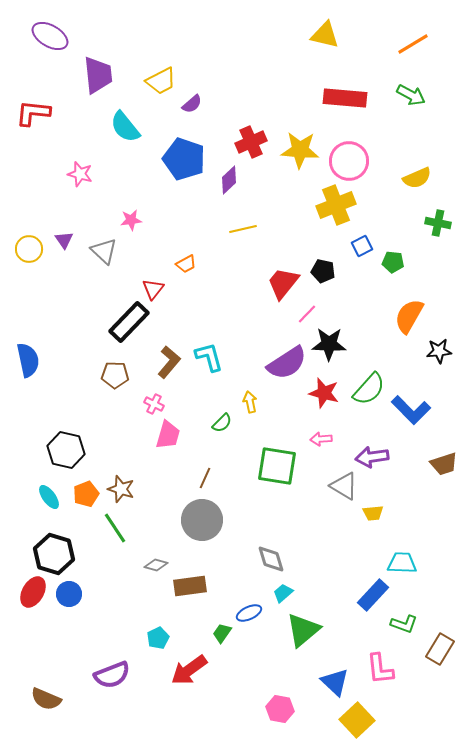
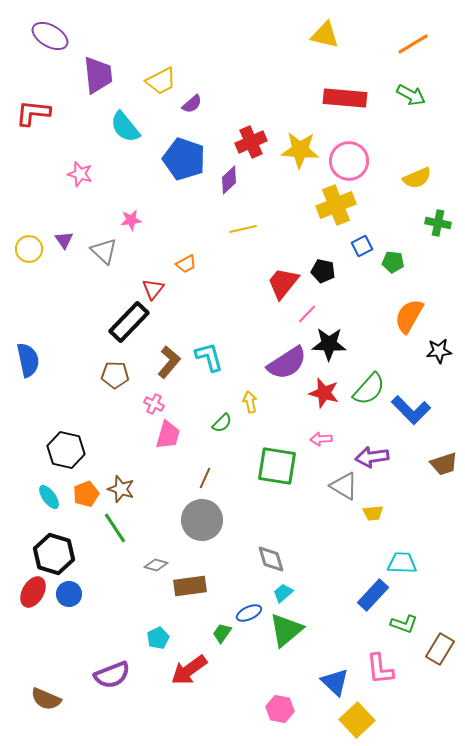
green triangle at (303, 630): moved 17 px left
